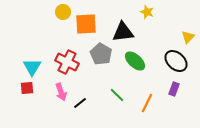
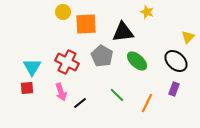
gray pentagon: moved 1 px right, 2 px down
green ellipse: moved 2 px right
